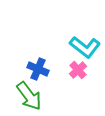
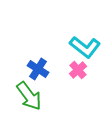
blue cross: rotated 10 degrees clockwise
